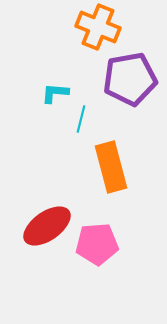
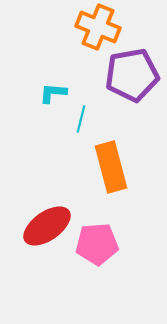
purple pentagon: moved 2 px right, 4 px up
cyan L-shape: moved 2 px left
